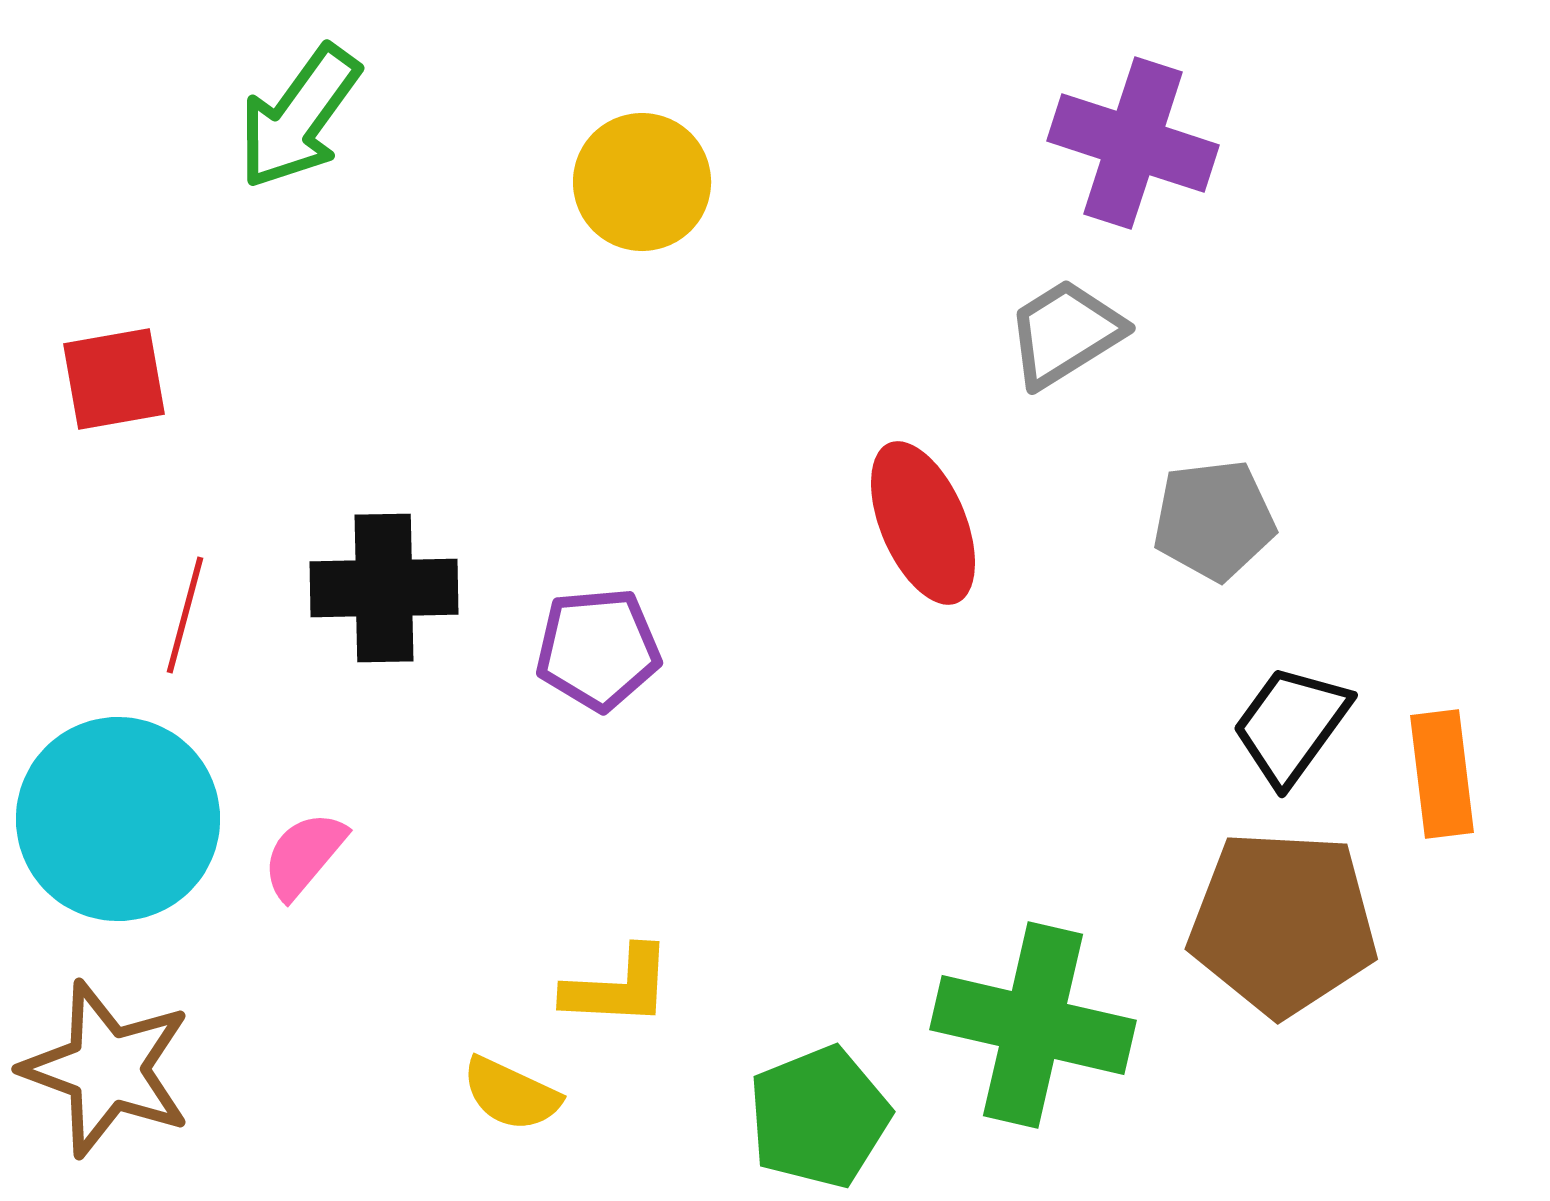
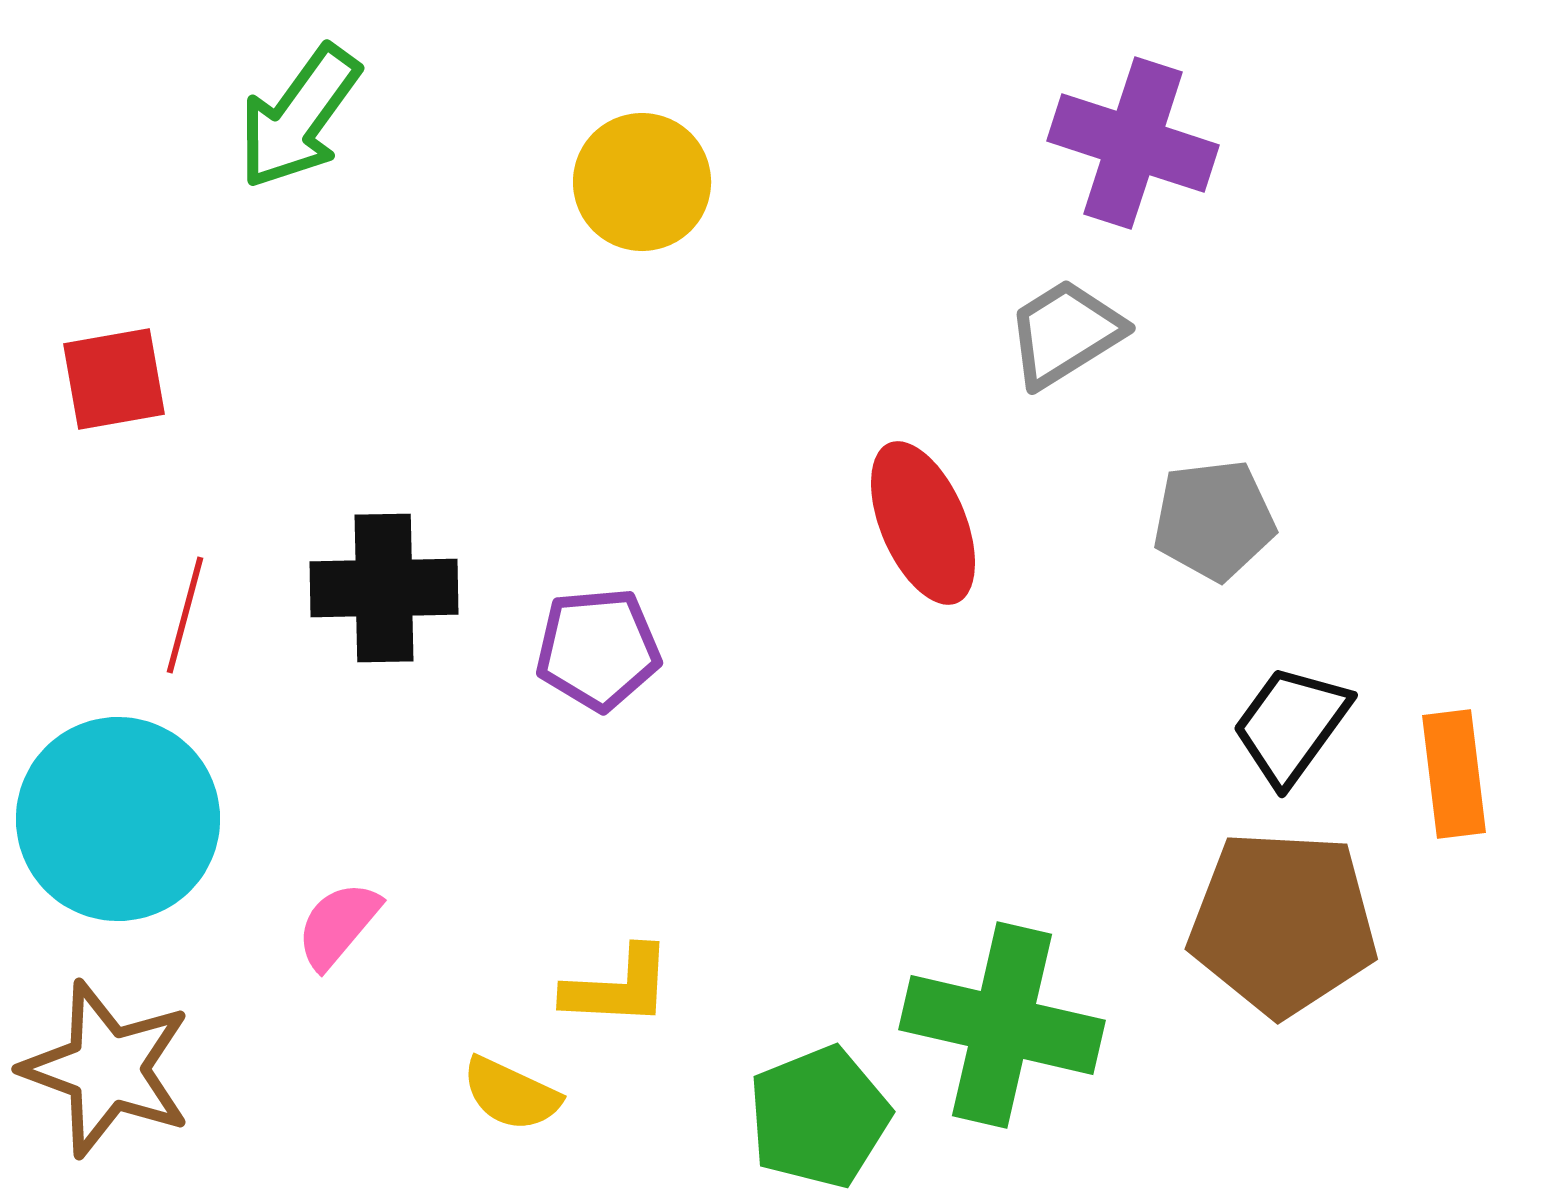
orange rectangle: moved 12 px right
pink semicircle: moved 34 px right, 70 px down
green cross: moved 31 px left
